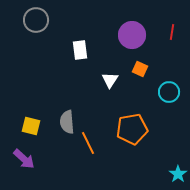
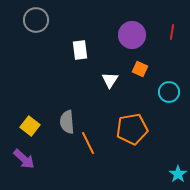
yellow square: moved 1 px left; rotated 24 degrees clockwise
